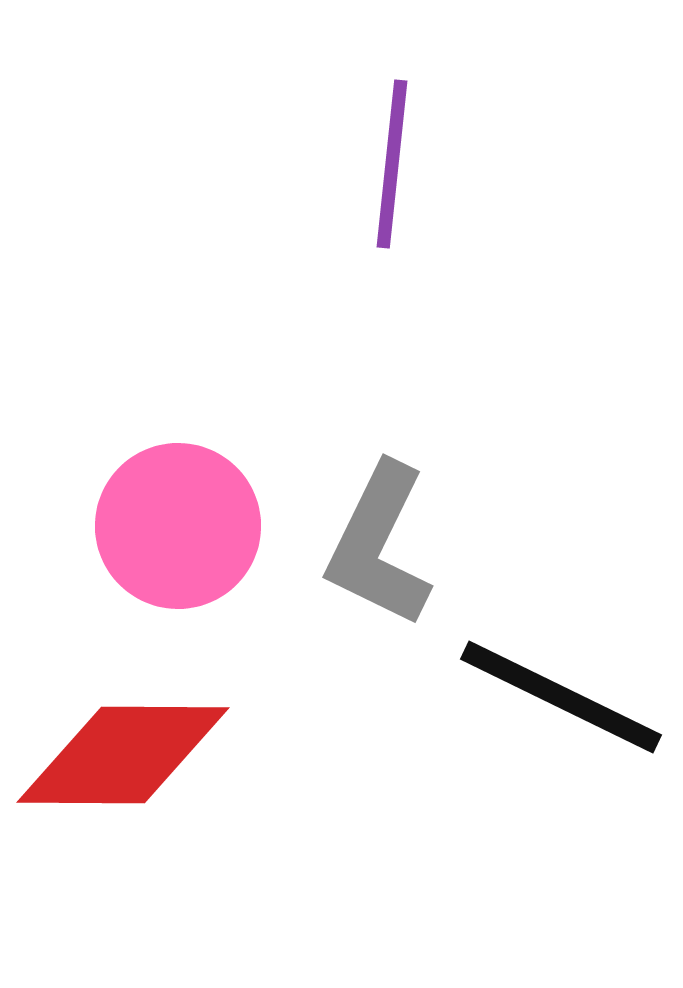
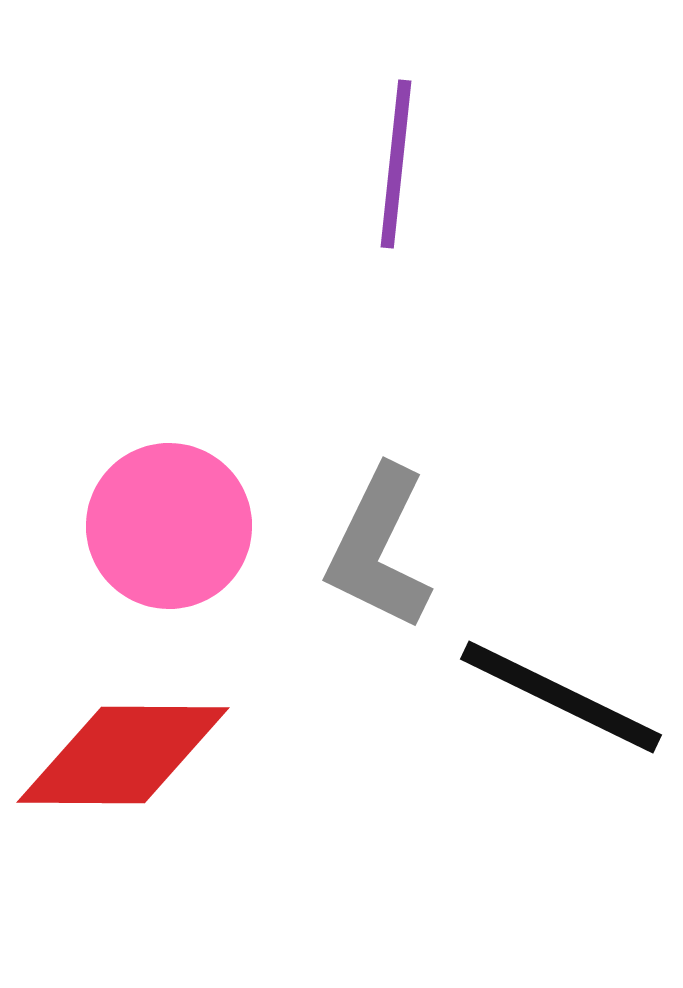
purple line: moved 4 px right
pink circle: moved 9 px left
gray L-shape: moved 3 px down
